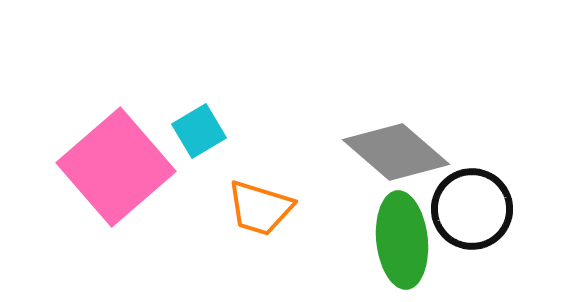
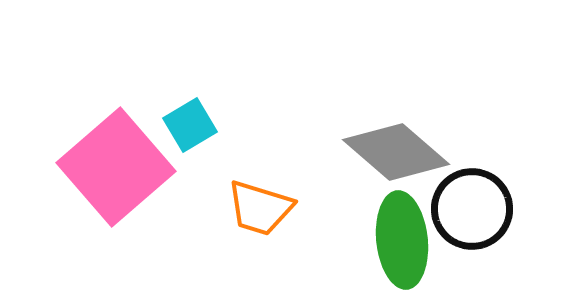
cyan square: moved 9 px left, 6 px up
